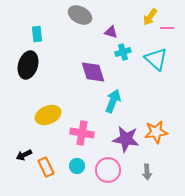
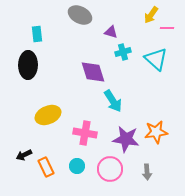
yellow arrow: moved 1 px right, 2 px up
black ellipse: rotated 16 degrees counterclockwise
cyan arrow: rotated 125 degrees clockwise
pink cross: moved 3 px right
pink circle: moved 2 px right, 1 px up
